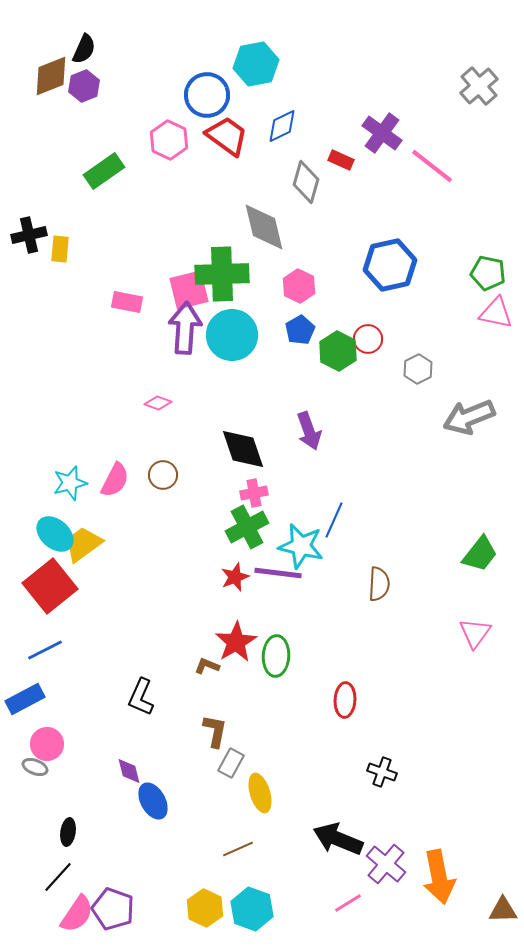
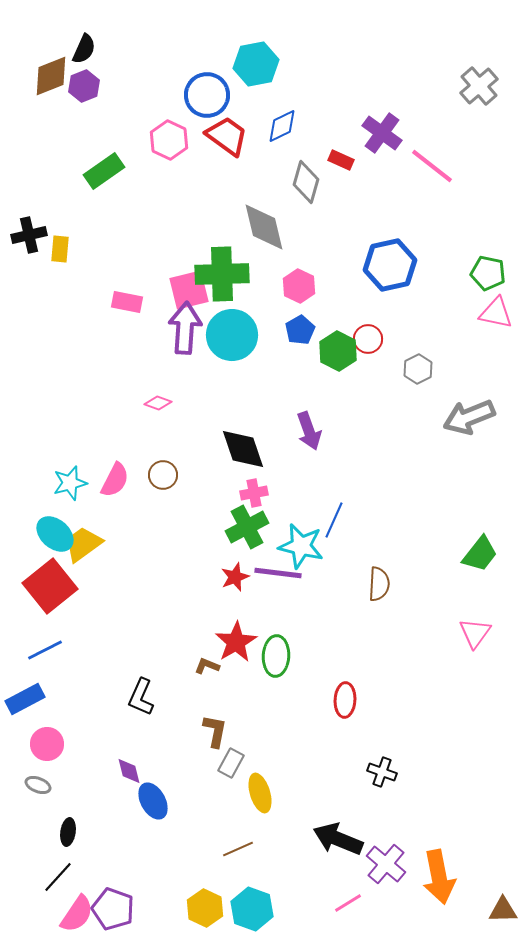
gray ellipse at (35, 767): moved 3 px right, 18 px down
